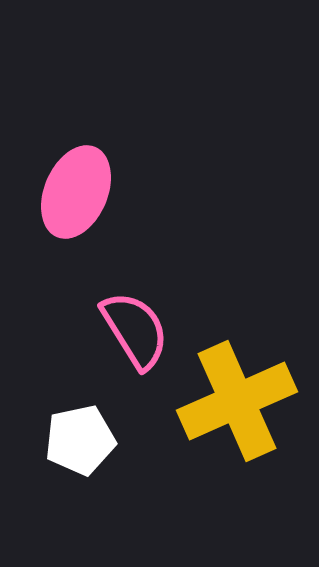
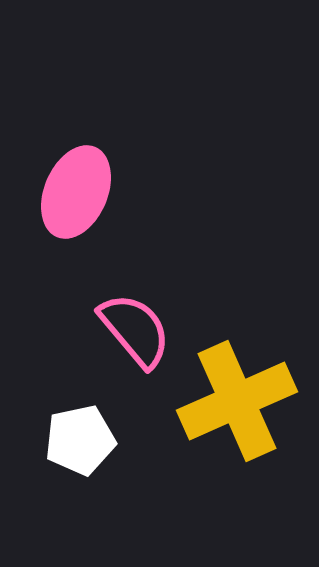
pink semicircle: rotated 8 degrees counterclockwise
